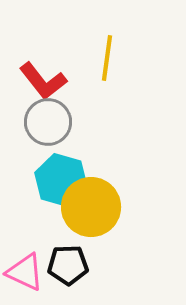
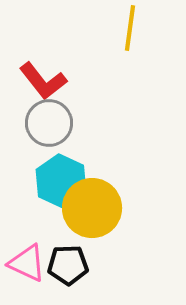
yellow line: moved 23 px right, 30 px up
gray circle: moved 1 px right, 1 px down
cyan hexagon: moved 1 px down; rotated 9 degrees clockwise
yellow circle: moved 1 px right, 1 px down
pink triangle: moved 2 px right, 9 px up
